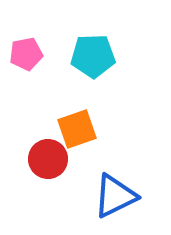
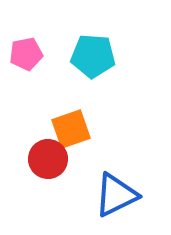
cyan pentagon: rotated 6 degrees clockwise
orange square: moved 6 px left
blue triangle: moved 1 px right, 1 px up
